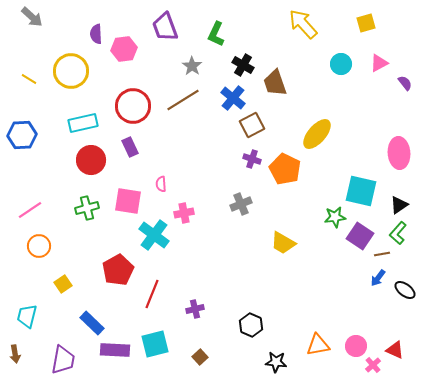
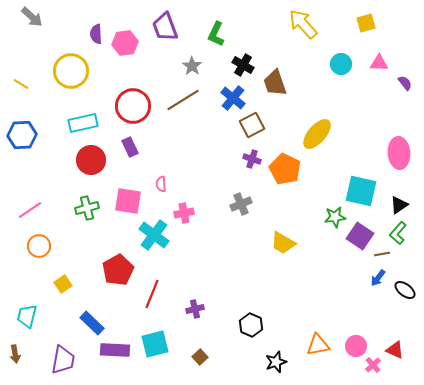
pink hexagon at (124, 49): moved 1 px right, 6 px up
pink triangle at (379, 63): rotated 30 degrees clockwise
yellow line at (29, 79): moved 8 px left, 5 px down
black star at (276, 362): rotated 25 degrees counterclockwise
